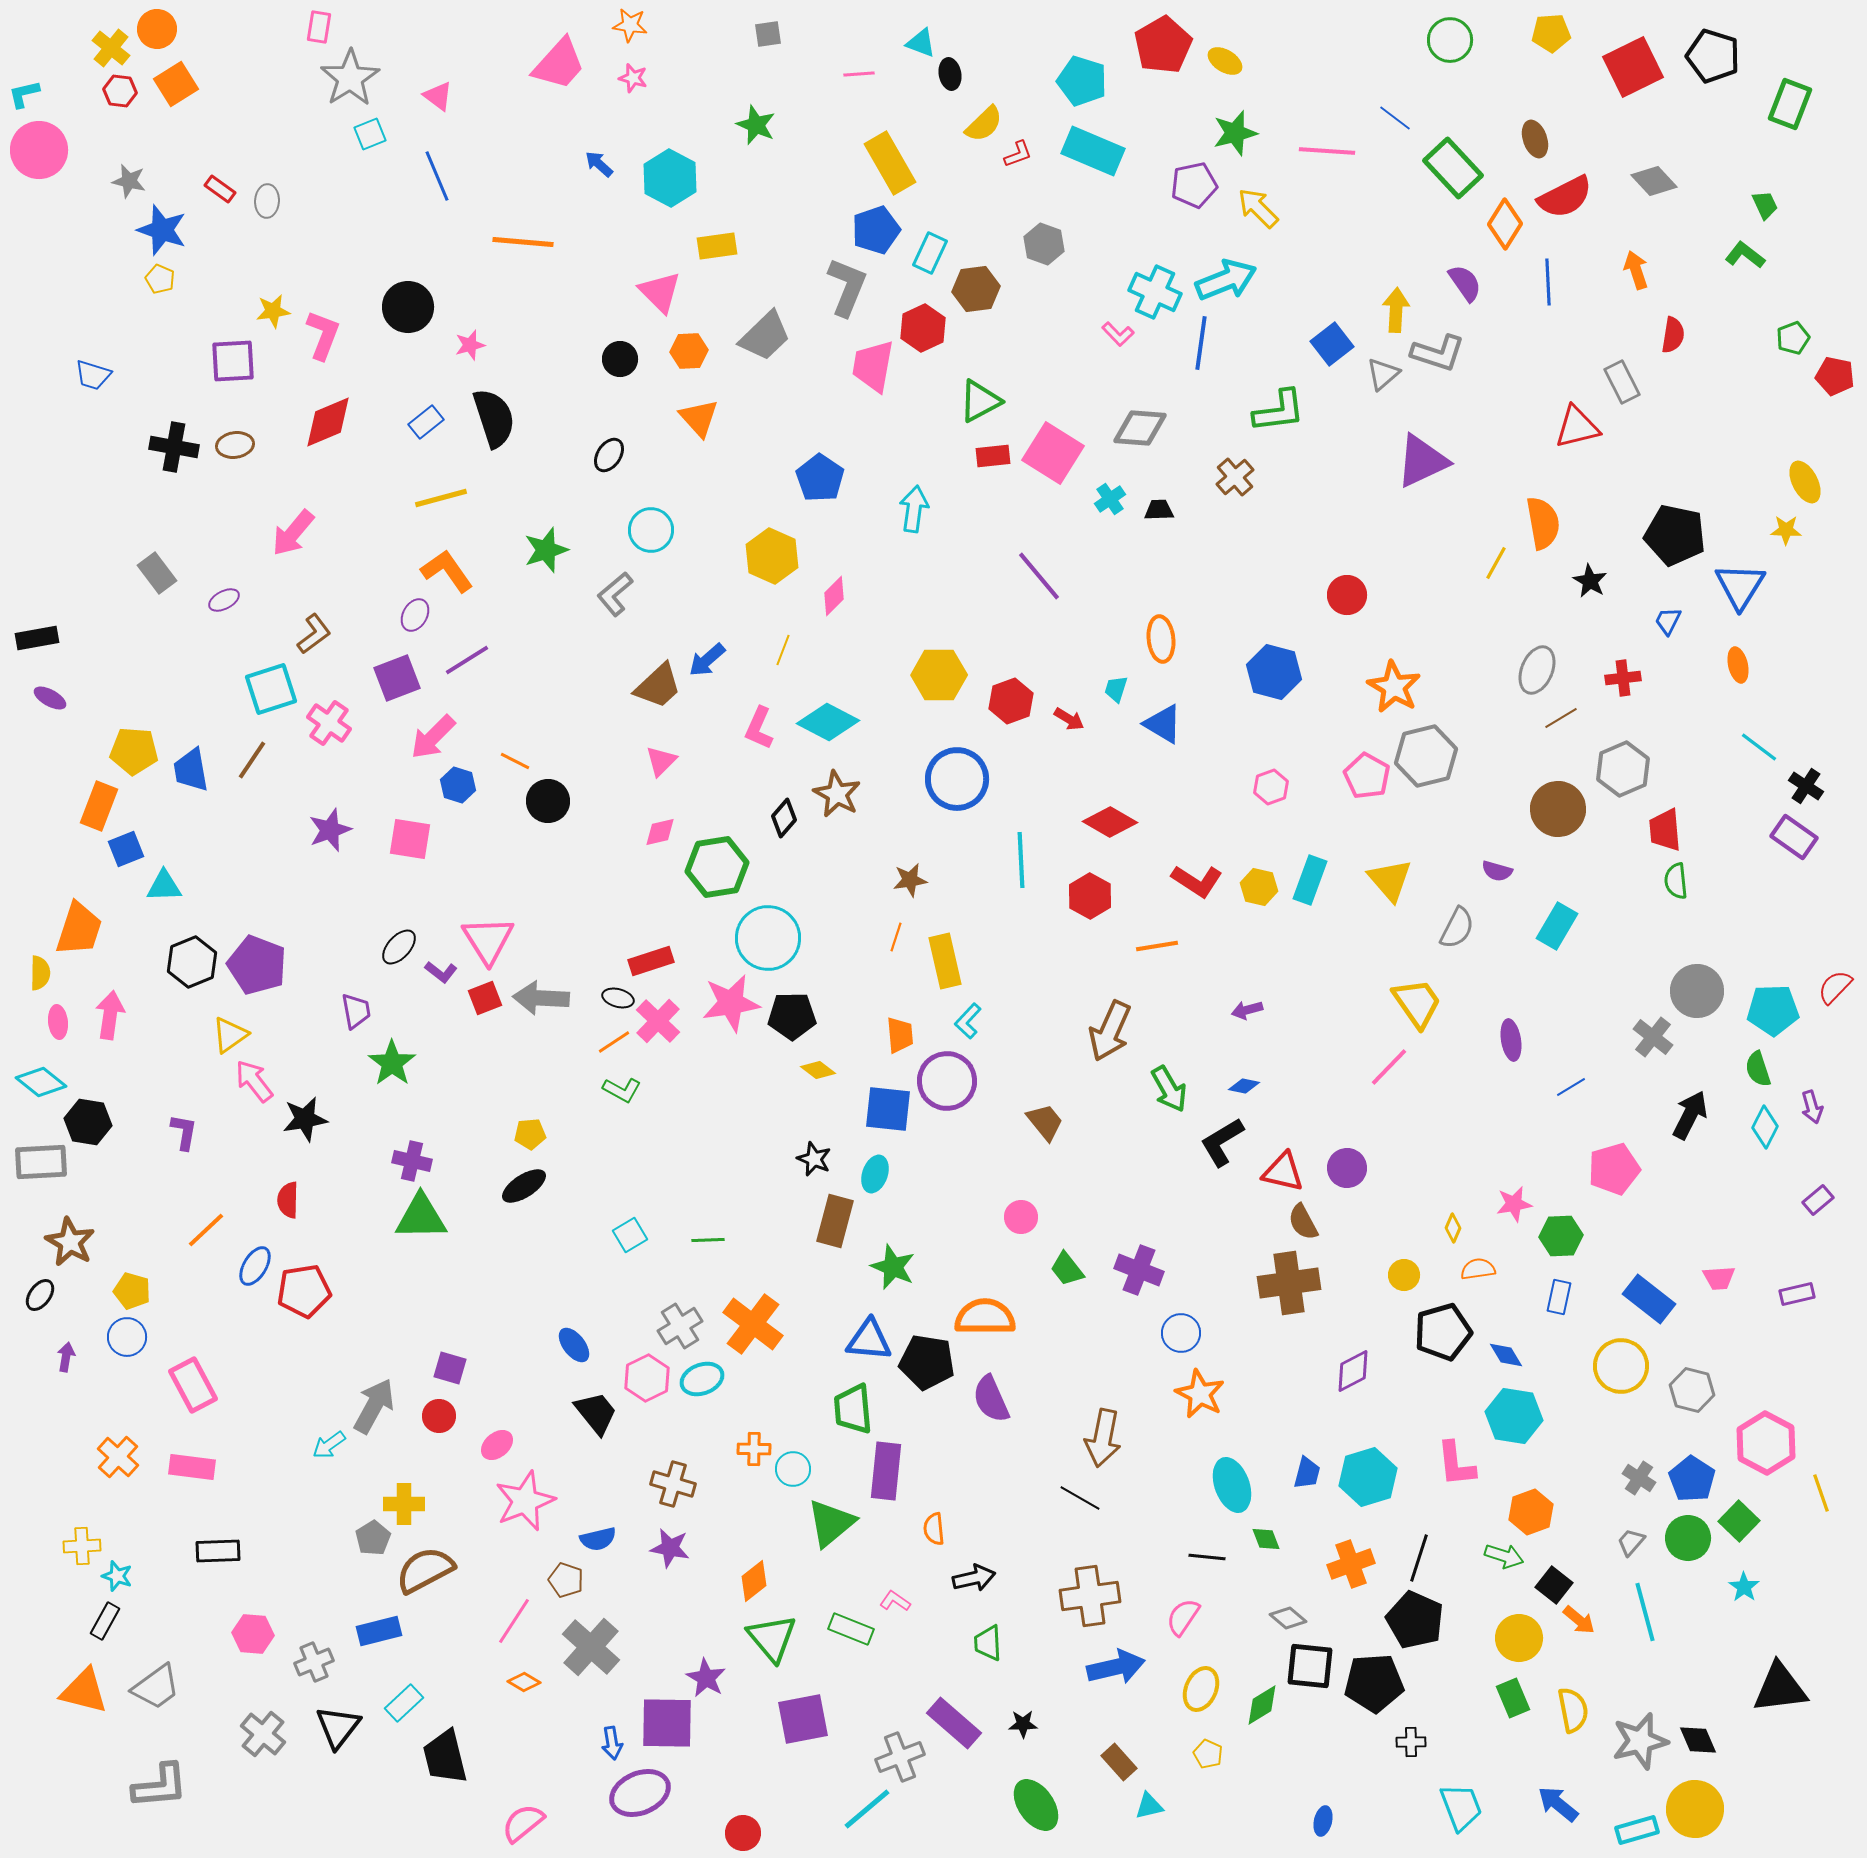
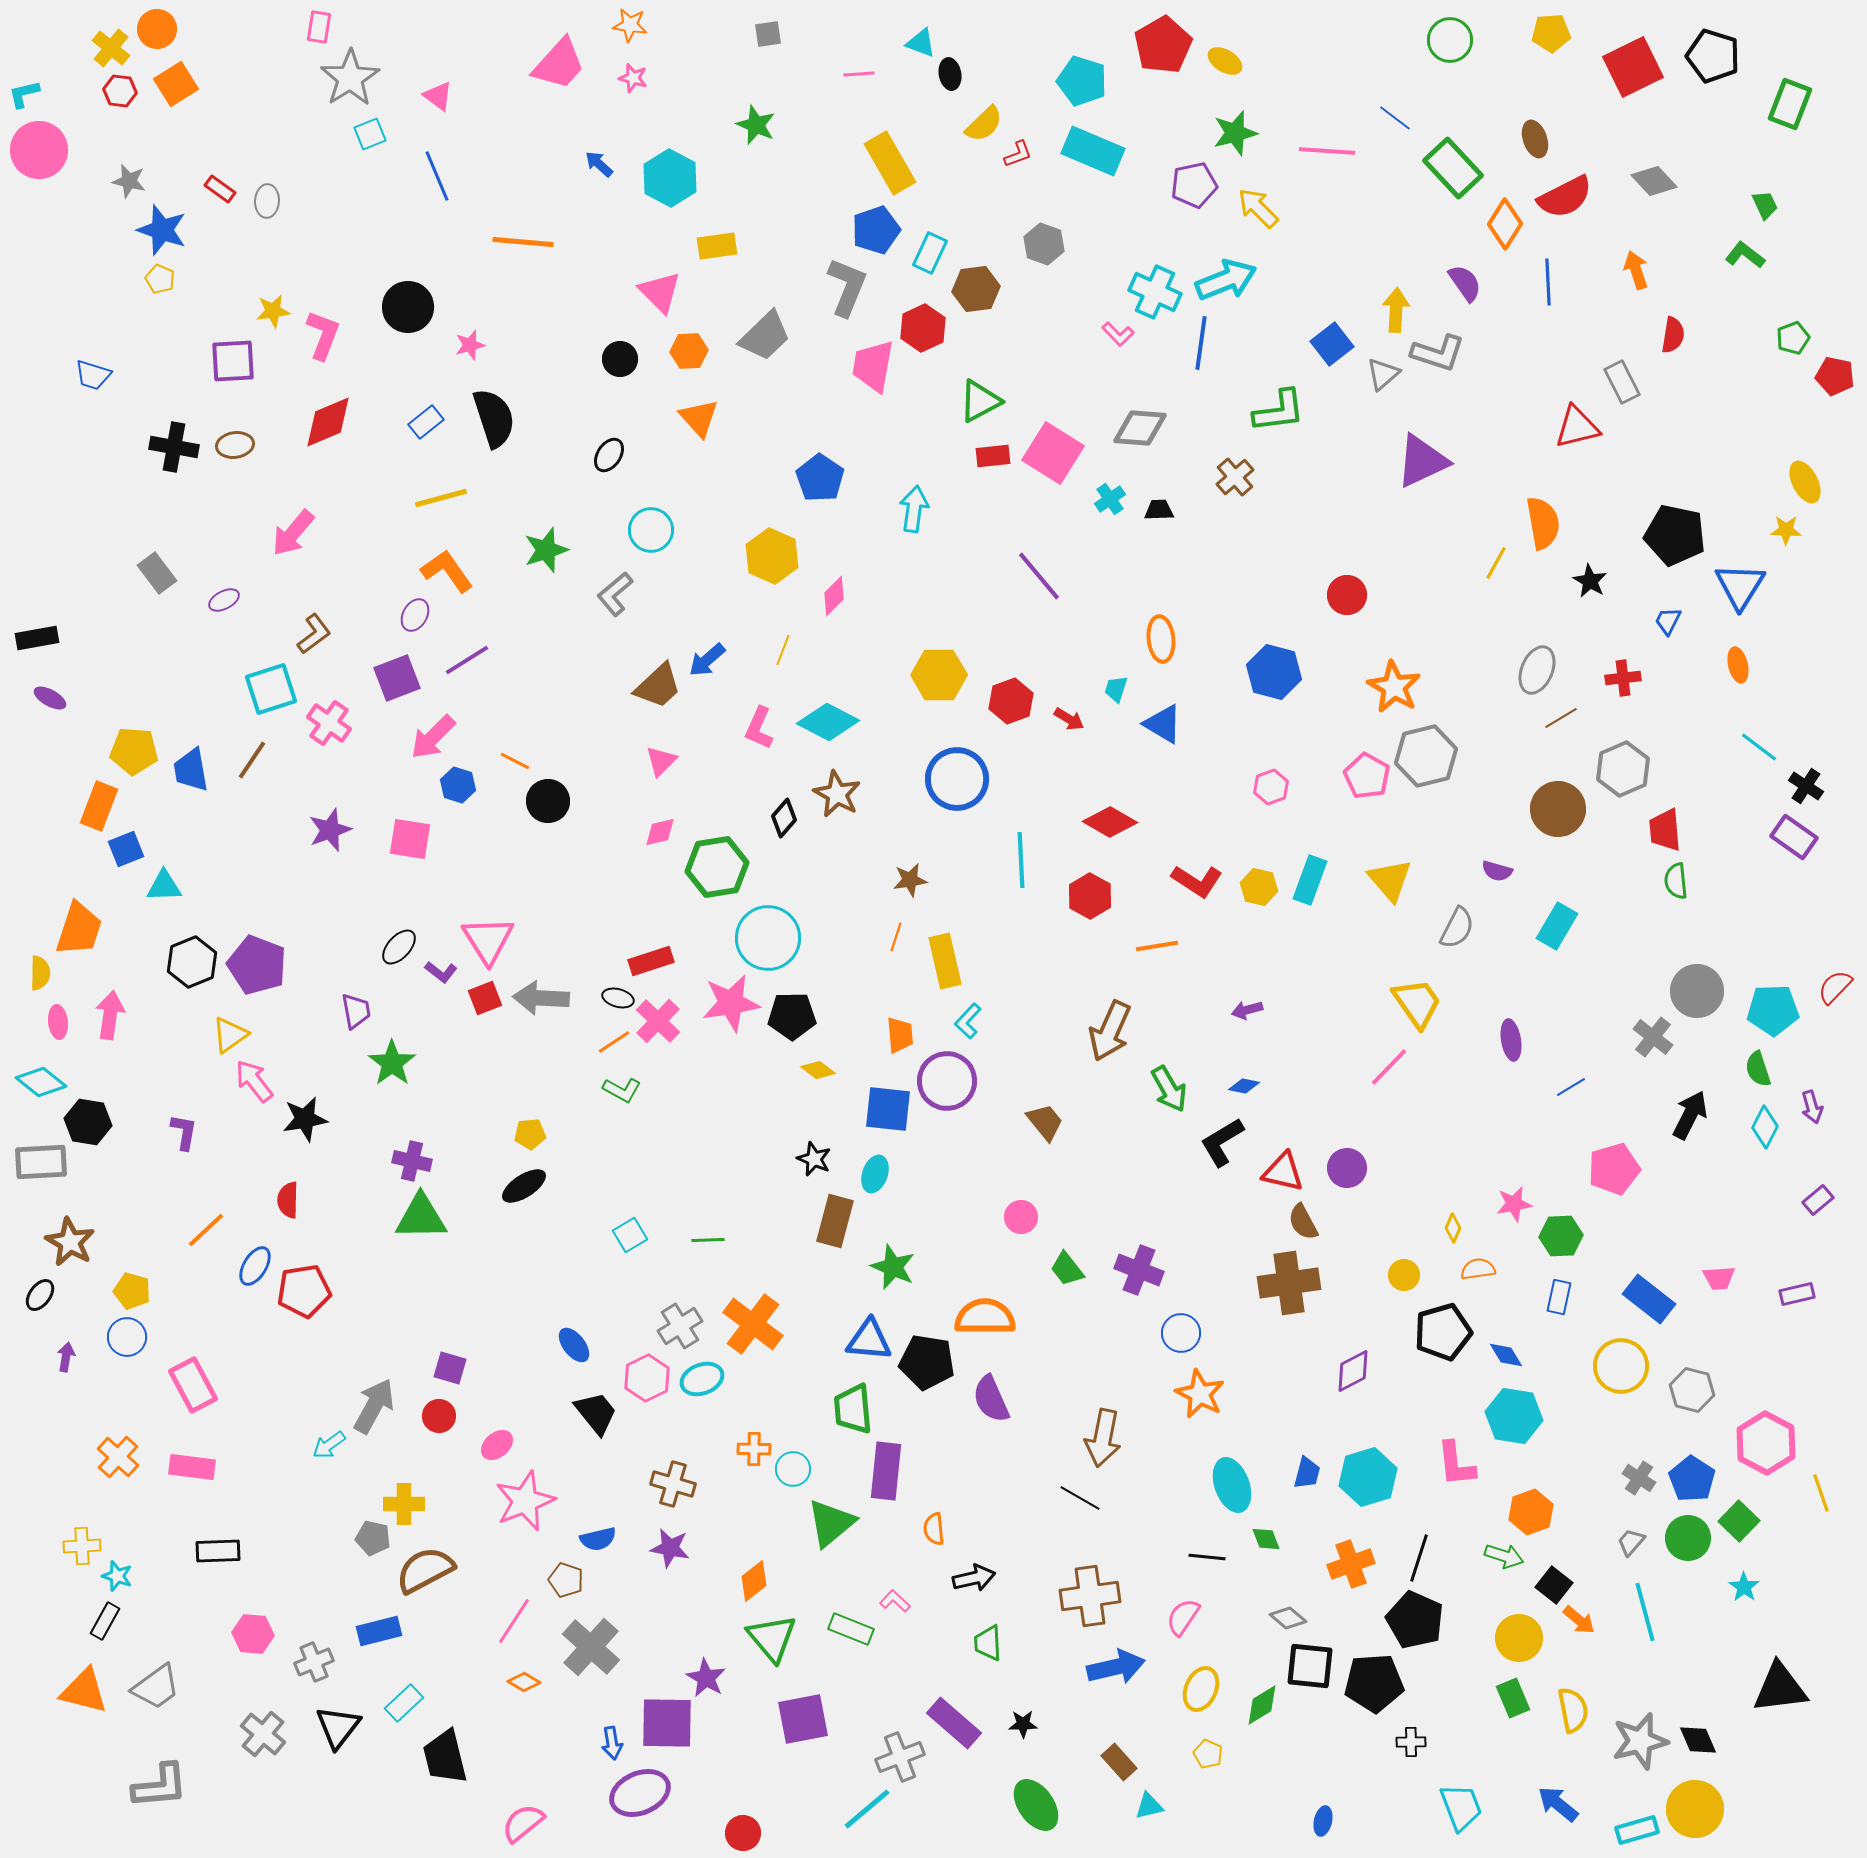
gray pentagon at (373, 1538): rotated 28 degrees counterclockwise
pink L-shape at (895, 1601): rotated 8 degrees clockwise
